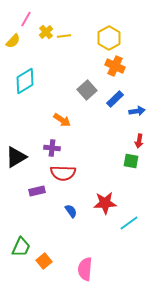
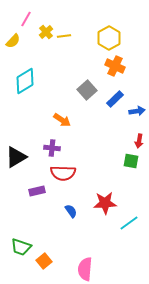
green trapezoid: rotated 85 degrees clockwise
